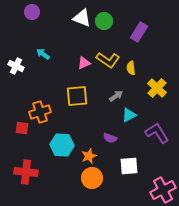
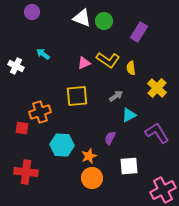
purple semicircle: rotated 96 degrees clockwise
